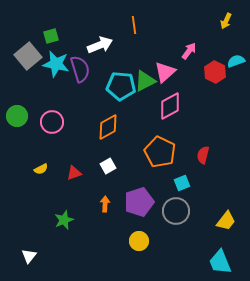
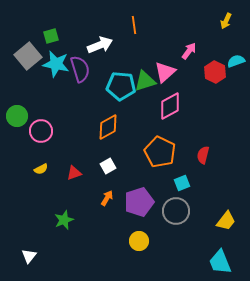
green triangle: rotated 10 degrees clockwise
pink circle: moved 11 px left, 9 px down
orange arrow: moved 2 px right, 6 px up; rotated 28 degrees clockwise
